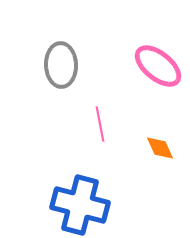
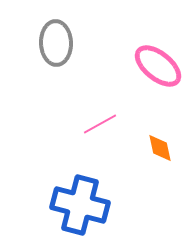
gray ellipse: moved 5 px left, 22 px up
pink line: rotated 72 degrees clockwise
orange diamond: rotated 12 degrees clockwise
